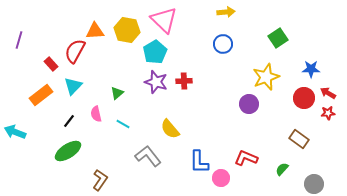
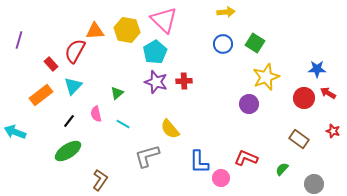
green square: moved 23 px left, 5 px down; rotated 24 degrees counterclockwise
blue star: moved 6 px right
red star: moved 5 px right, 18 px down; rotated 24 degrees clockwise
gray L-shape: moved 1 px left; rotated 68 degrees counterclockwise
